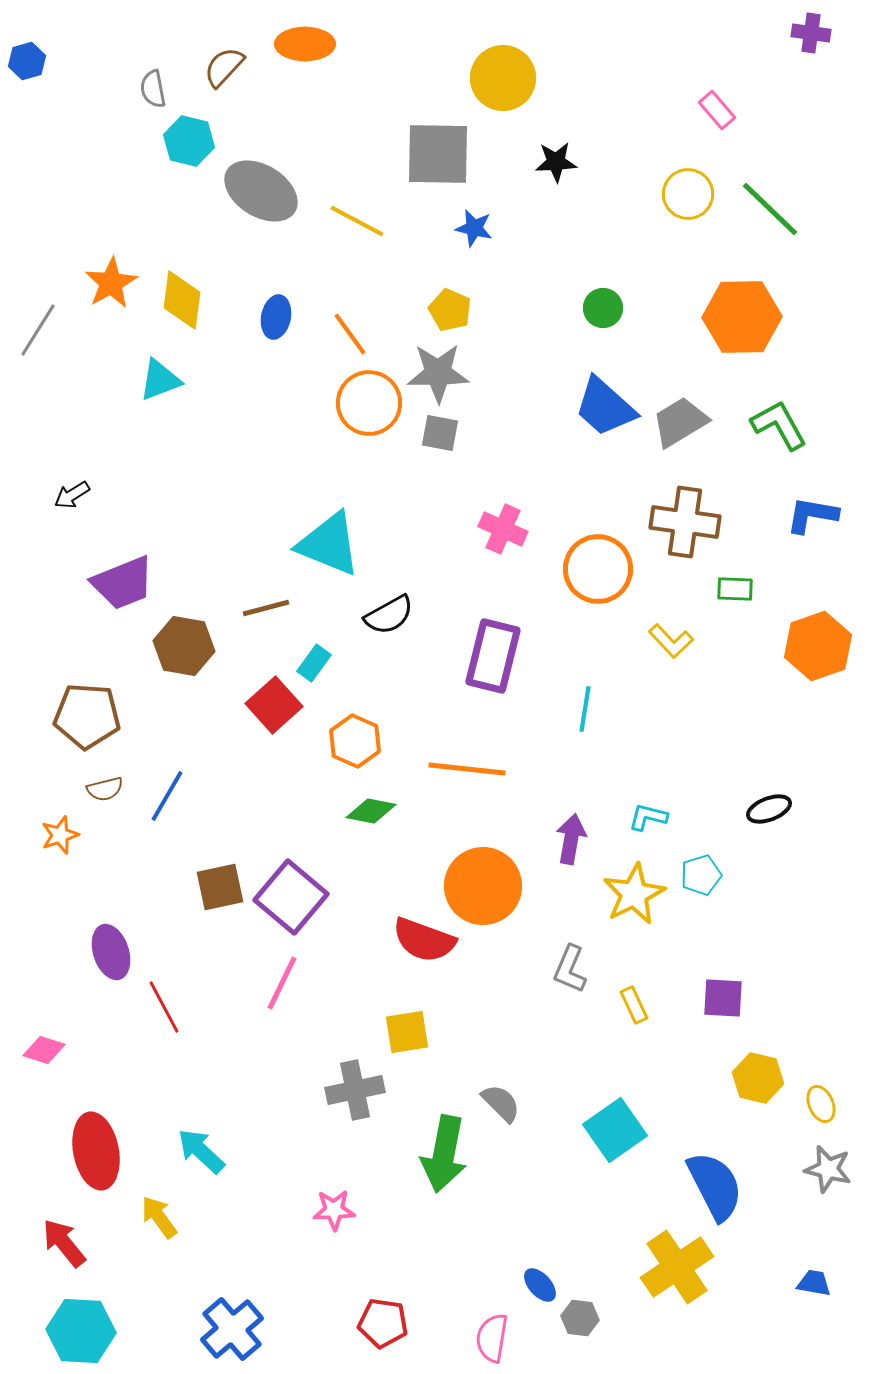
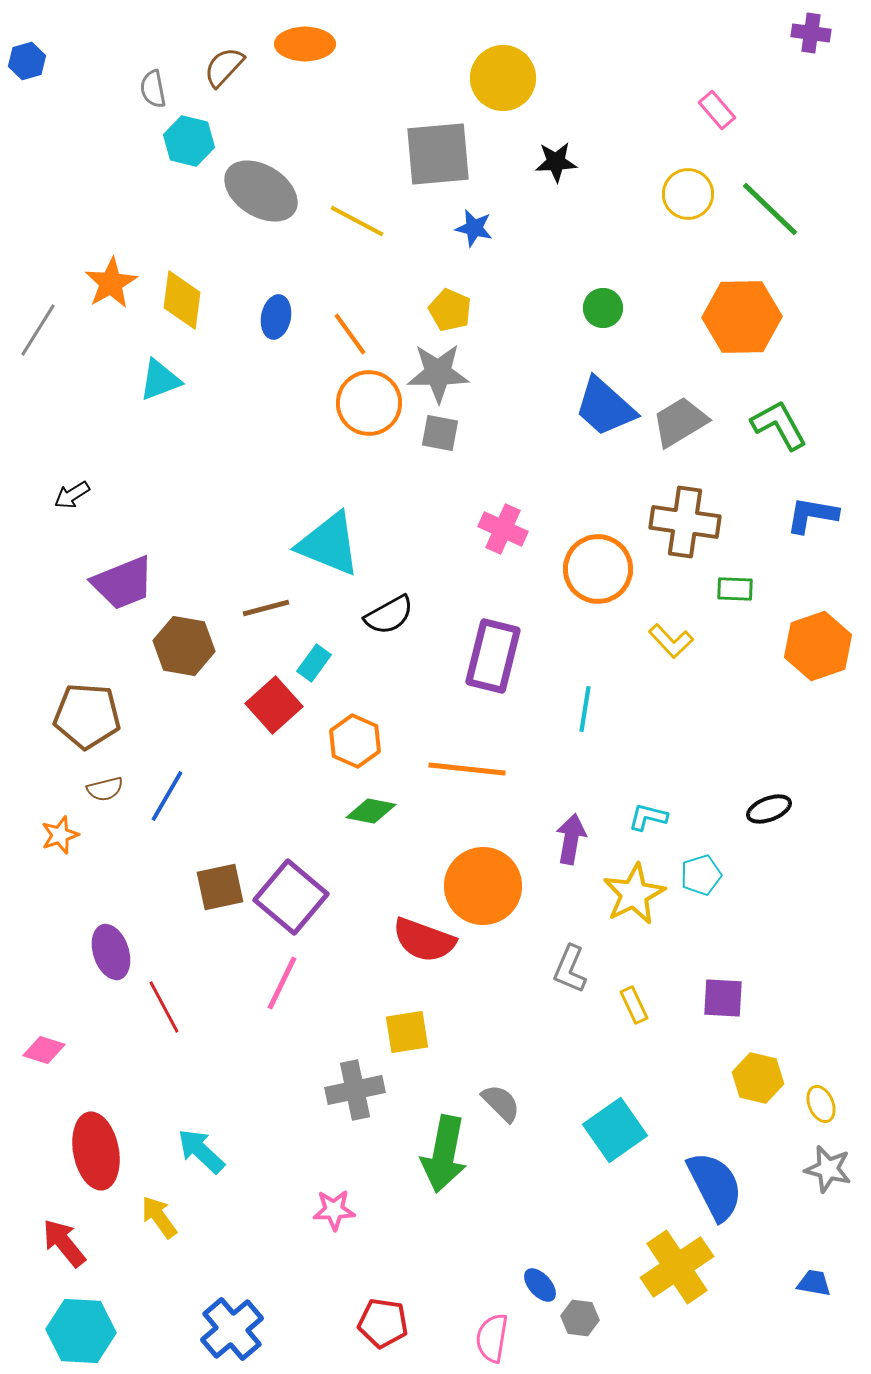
gray square at (438, 154): rotated 6 degrees counterclockwise
